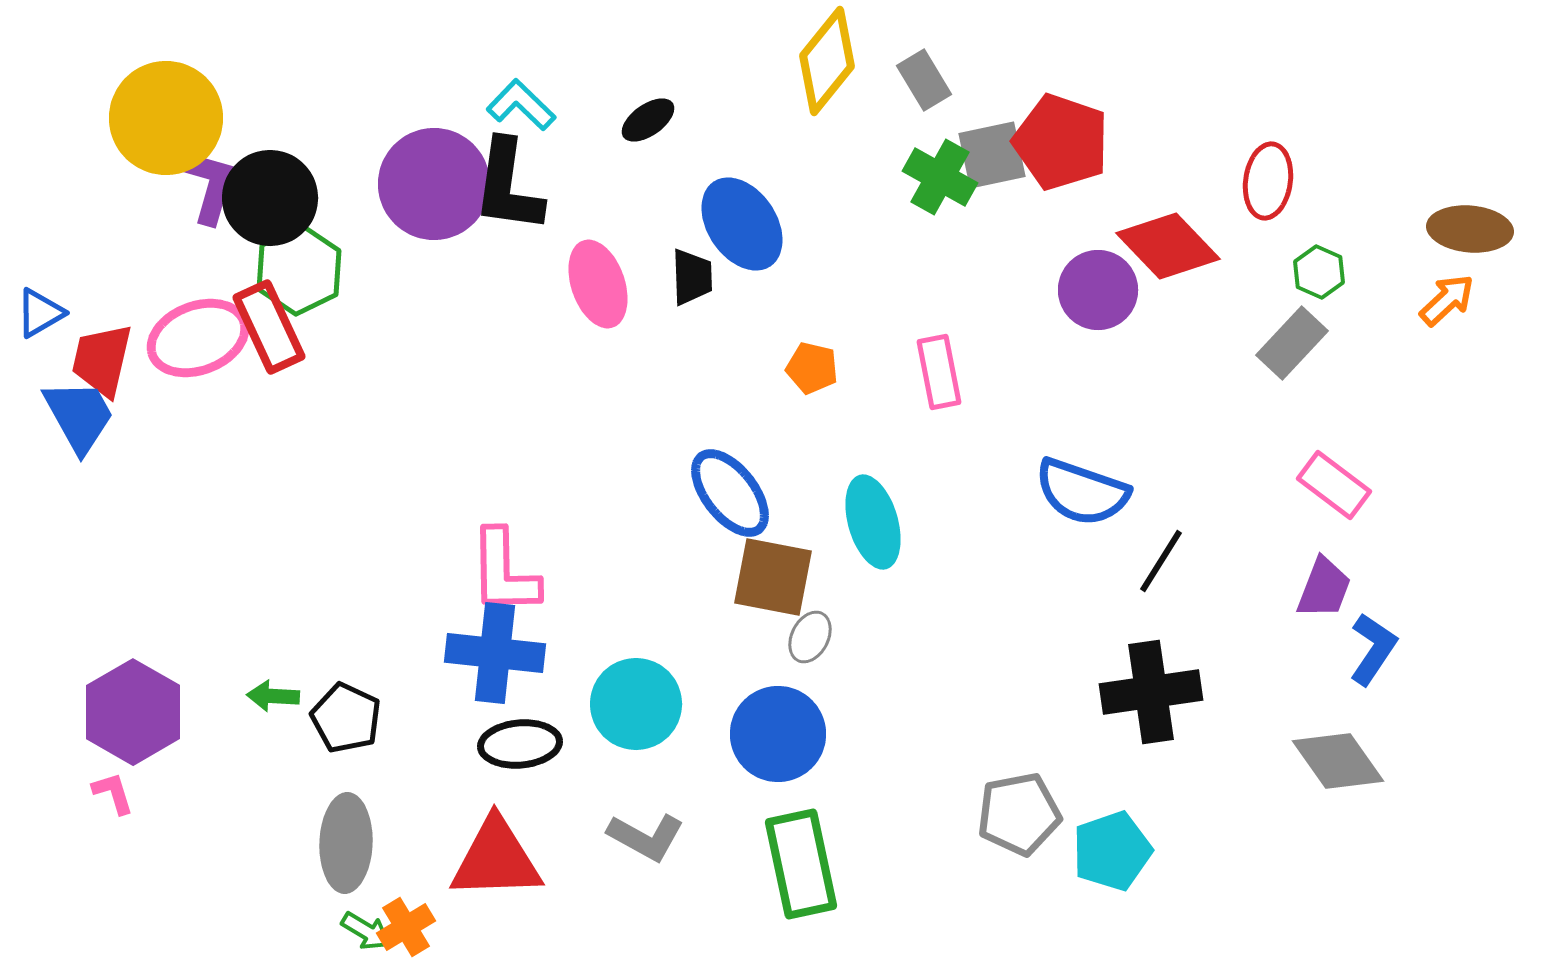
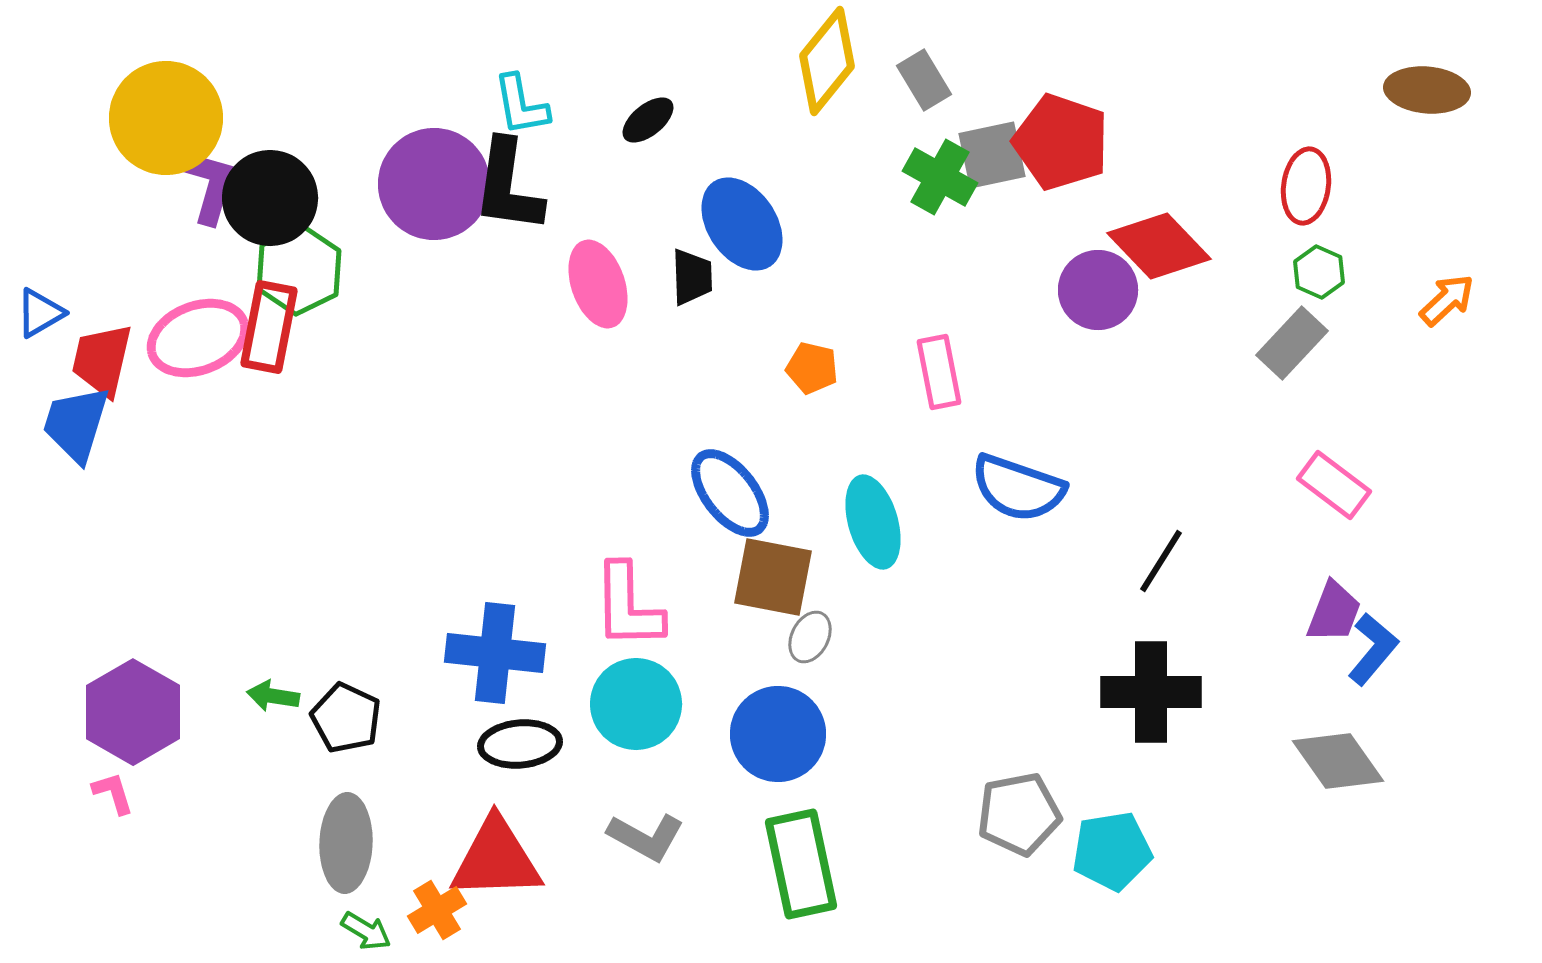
cyan L-shape at (521, 105): rotated 144 degrees counterclockwise
black ellipse at (648, 120): rotated 4 degrees counterclockwise
red ellipse at (1268, 181): moved 38 px right, 5 px down
brown ellipse at (1470, 229): moved 43 px left, 139 px up
red diamond at (1168, 246): moved 9 px left
red rectangle at (269, 327): rotated 36 degrees clockwise
blue trapezoid at (79, 416): moved 3 px left, 8 px down; rotated 134 degrees counterclockwise
blue semicircle at (1082, 492): moved 64 px left, 4 px up
pink L-shape at (504, 572): moved 124 px right, 34 px down
purple trapezoid at (1324, 588): moved 10 px right, 24 px down
blue L-shape at (1373, 649): rotated 6 degrees clockwise
black cross at (1151, 692): rotated 8 degrees clockwise
green arrow at (273, 696): rotated 6 degrees clockwise
cyan pentagon at (1112, 851): rotated 10 degrees clockwise
orange cross at (406, 927): moved 31 px right, 17 px up
